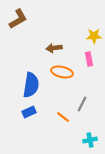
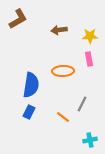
yellow star: moved 4 px left
brown arrow: moved 5 px right, 18 px up
orange ellipse: moved 1 px right, 1 px up; rotated 15 degrees counterclockwise
blue rectangle: rotated 40 degrees counterclockwise
